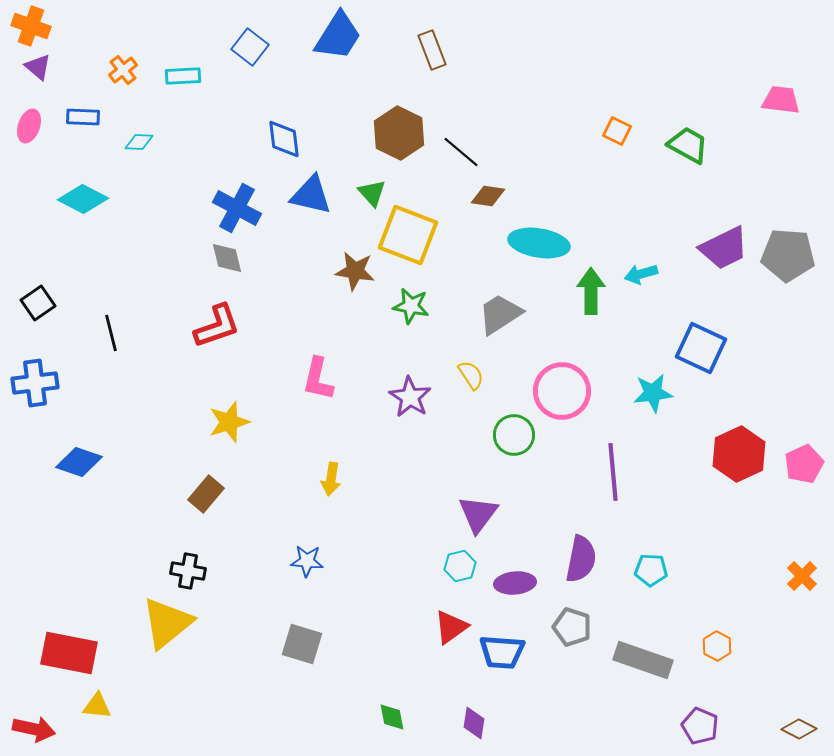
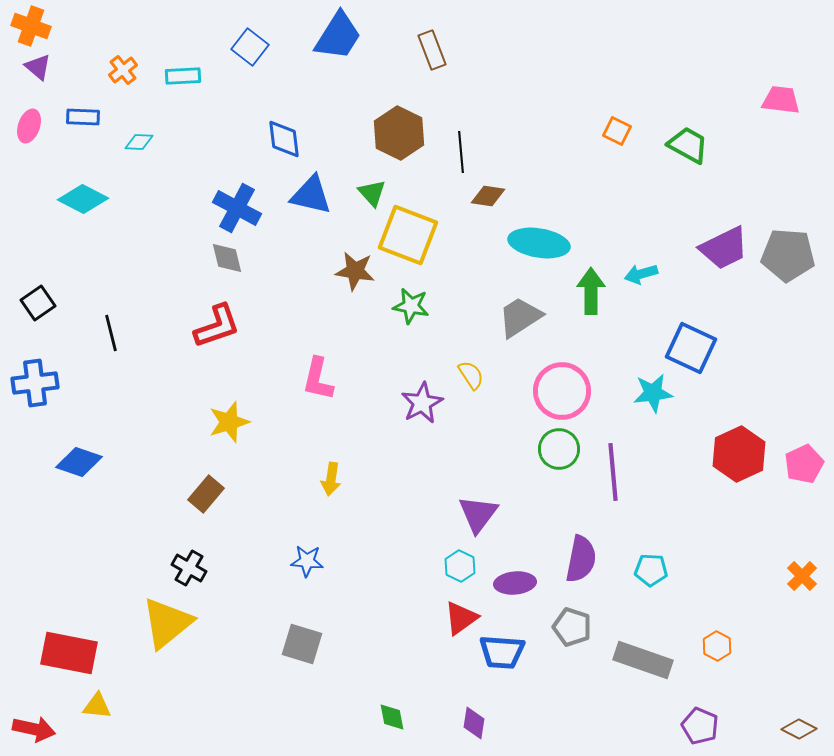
black line at (461, 152): rotated 45 degrees clockwise
gray trapezoid at (500, 314): moved 20 px right, 3 px down
blue square at (701, 348): moved 10 px left
purple star at (410, 397): moved 12 px right, 6 px down; rotated 12 degrees clockwise
green circle at (514, 435): moved 45 px right, 14 px down
cyan hexagon at (460, 566): rotated 20 degrees counterclockwise
black cross at (188, 571): moved 1 px right, 3 px up; rotated 20 degrees clockwise
red triangle at (451, 627): moved 10 px right, 9 px up
